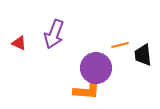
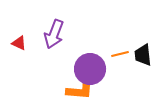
orange line: moved 9 px down
purple circle: moved 6 px left, 1 px down
orange L-shape: moved 7 px left
